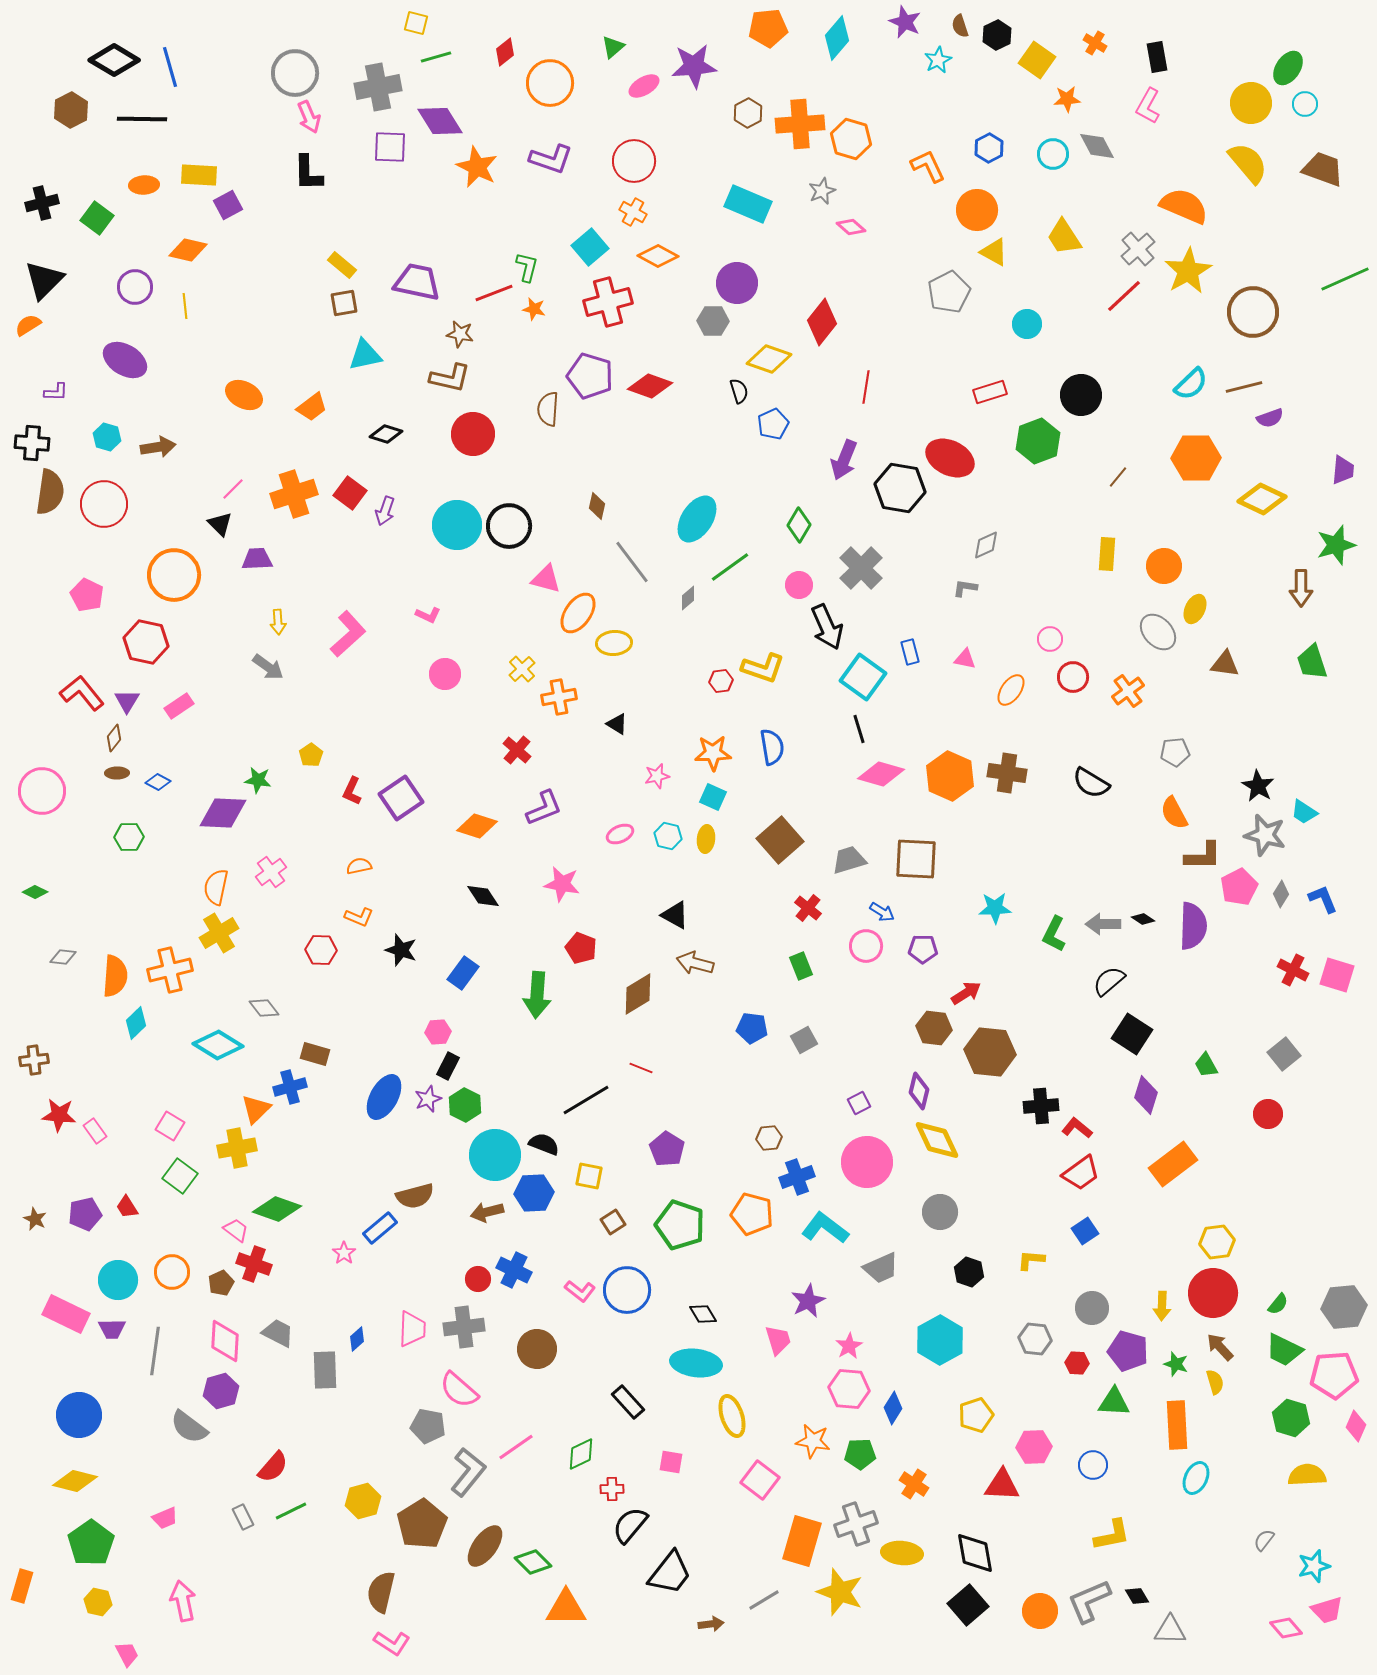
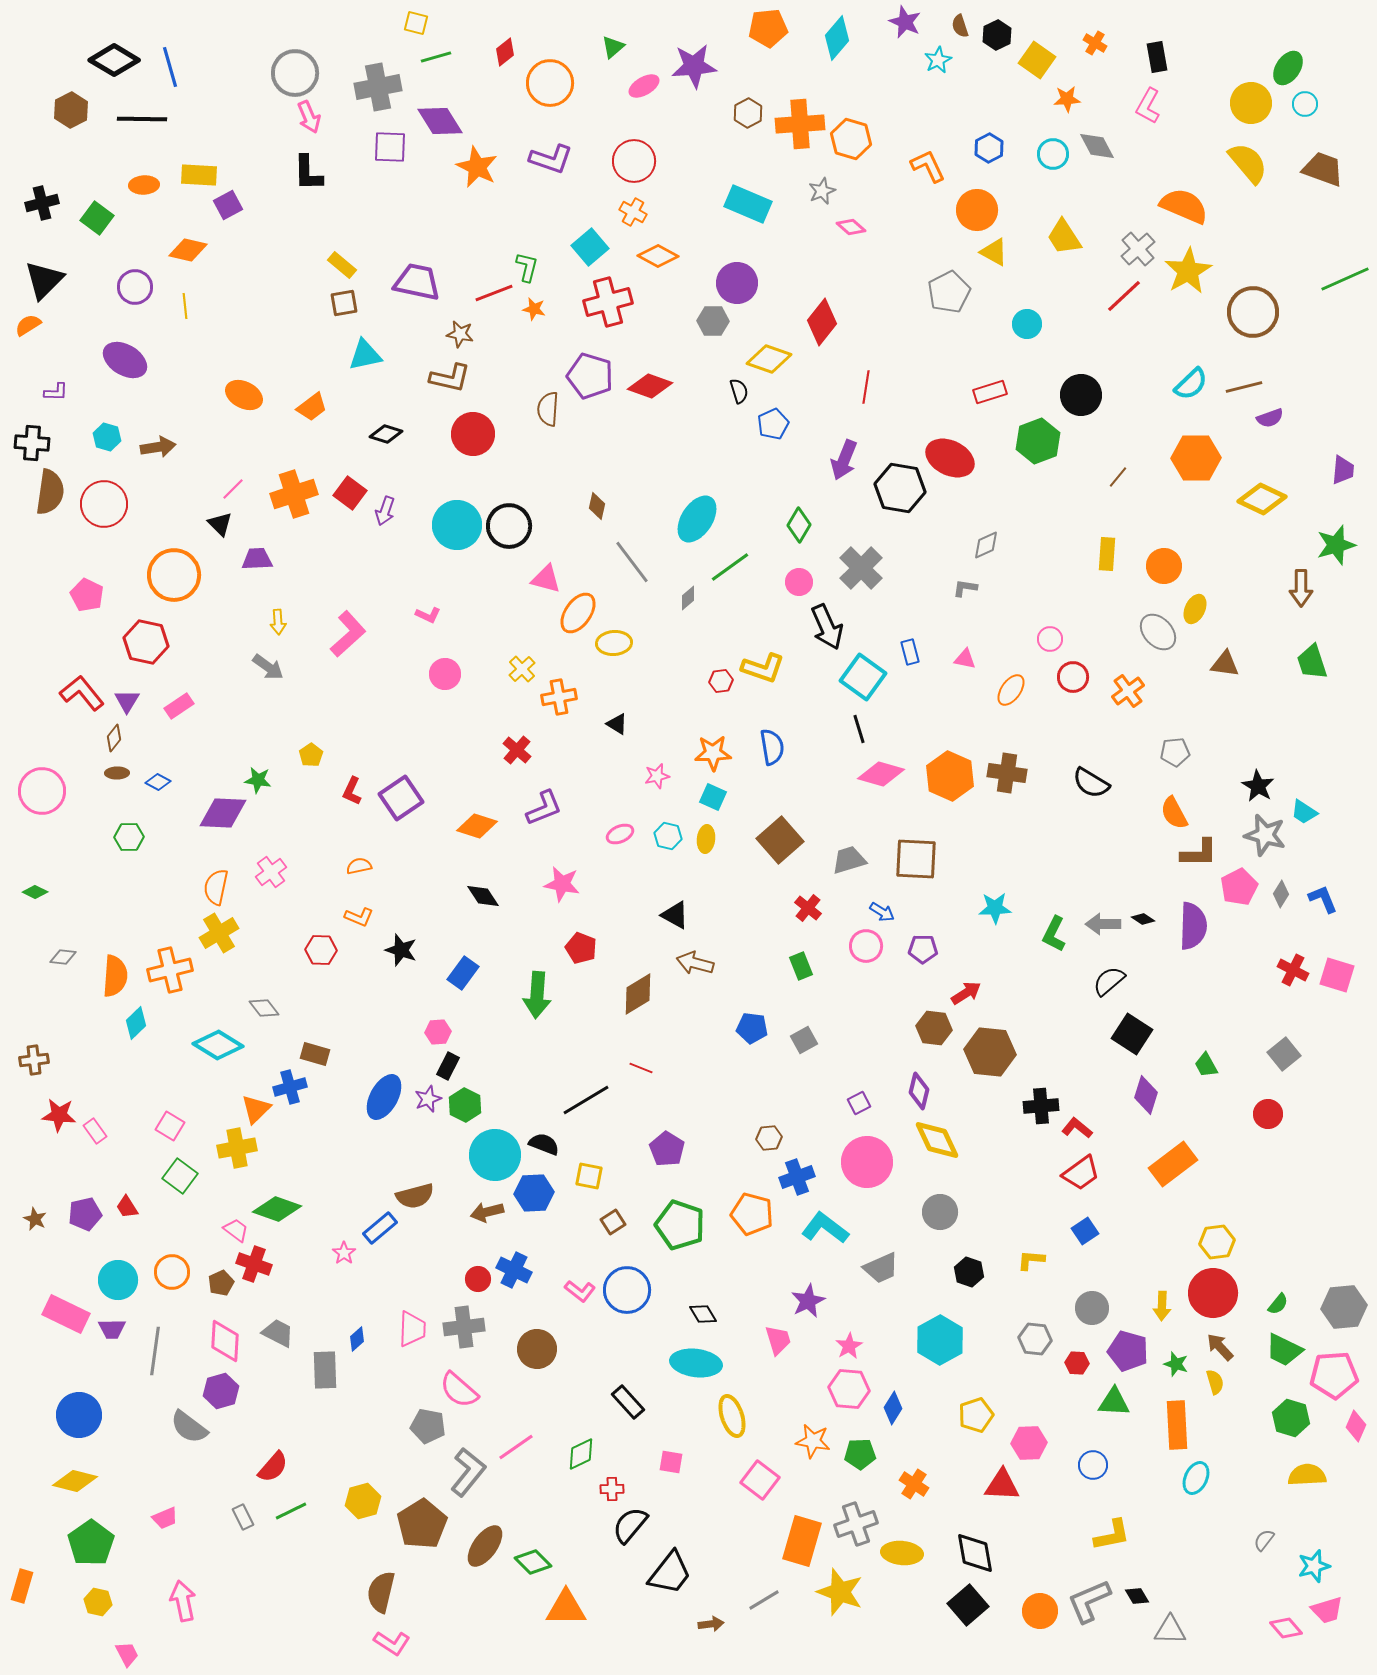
pink circle at (799, 585): moved 3 px up
brown L-shape at (1203, 856): moved 4 px left, 3 px up
pink hexagon at (1034, 1447): moved 5 px left, 4 px up
